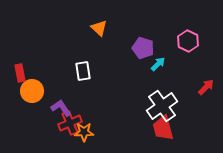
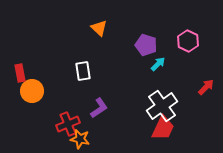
purple pentagon: moved 3 px right, 3 px up
purple L-shape: moved 38 px right; rotated 90 degrees clockwise
red cross: moved 2 px left, 1 px down
red trapezoid: rotated 140 degrees counterclockwise
orange star: moved 4 px left, 7 px down; rotated 12 degrees clockwise
